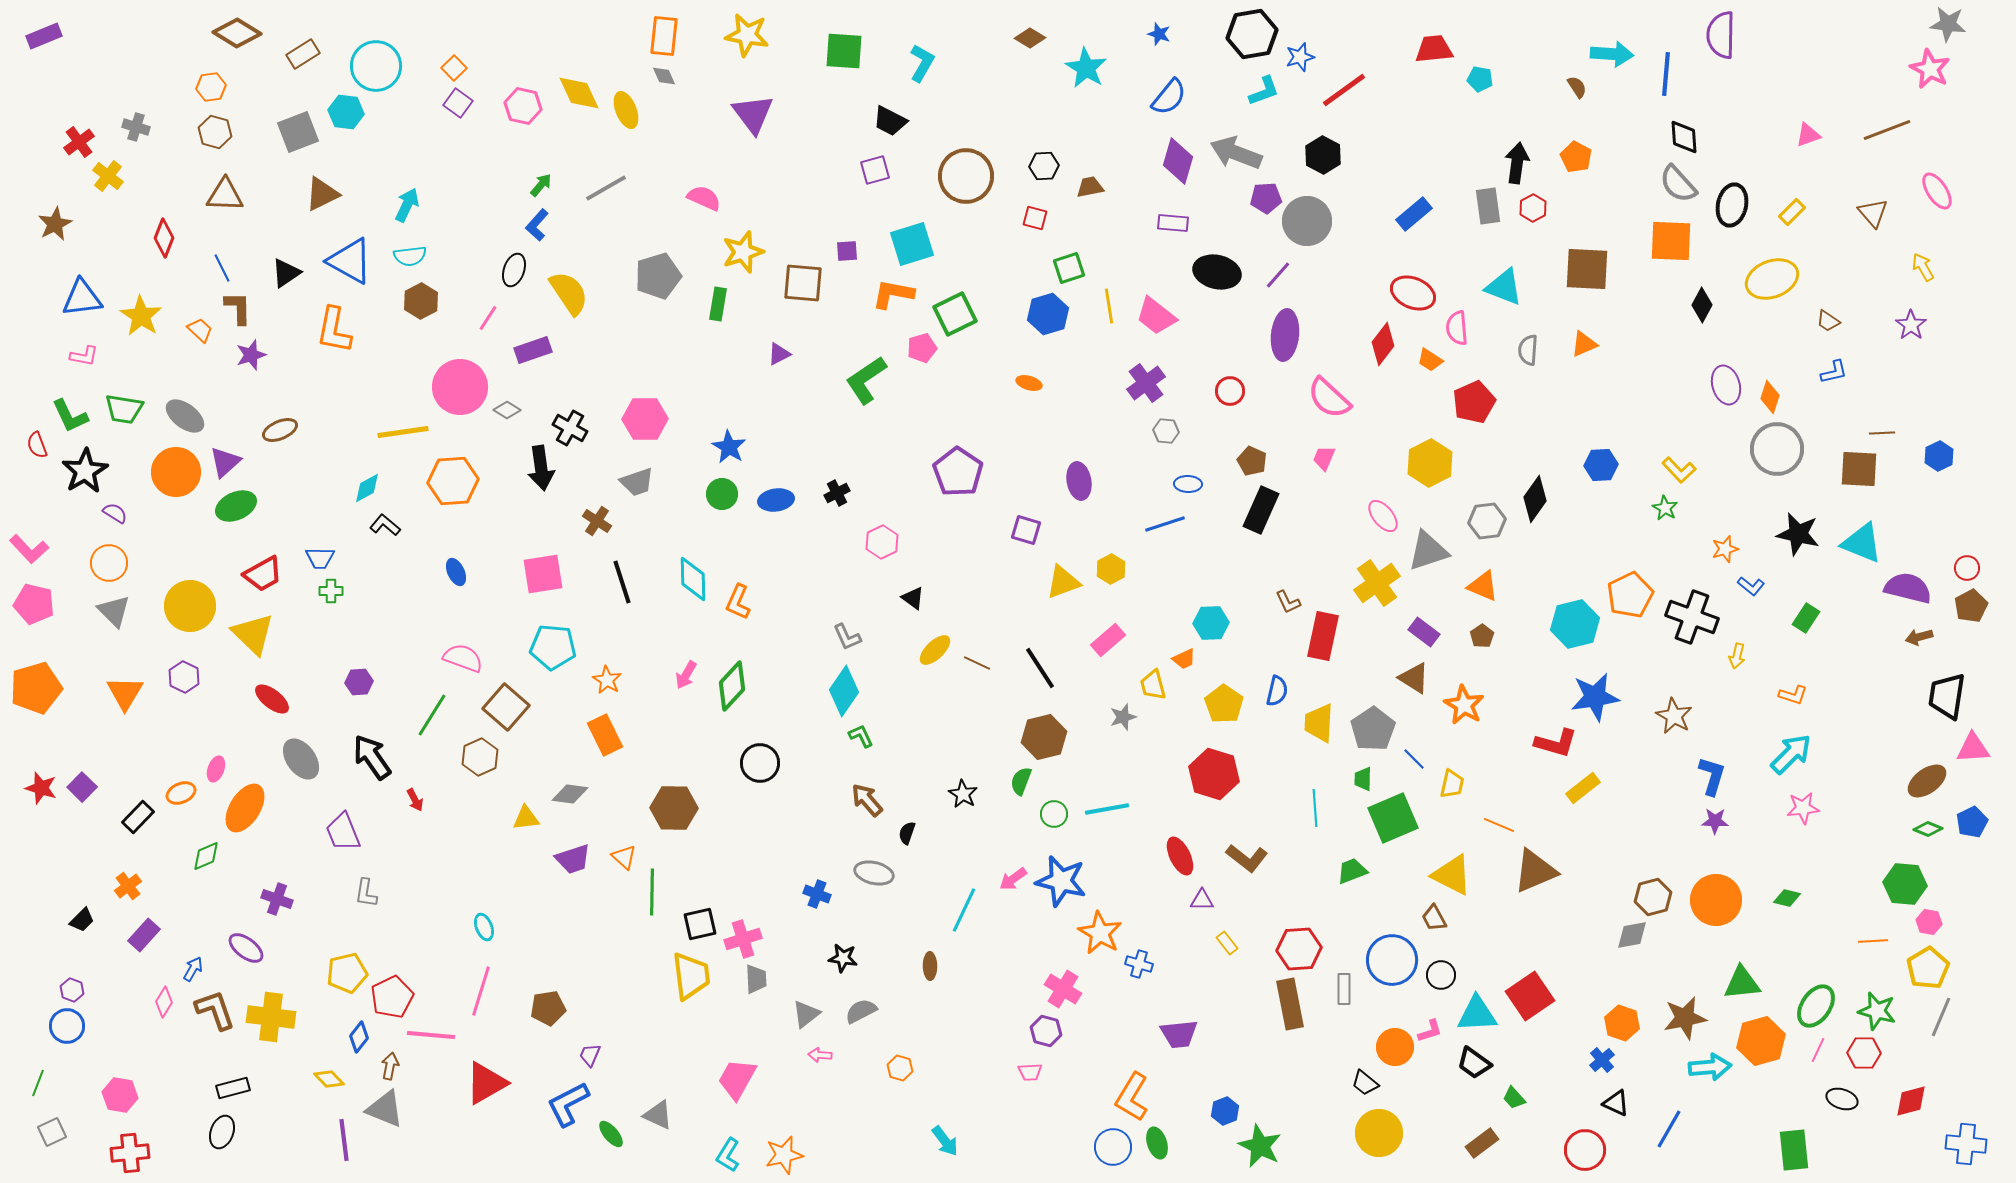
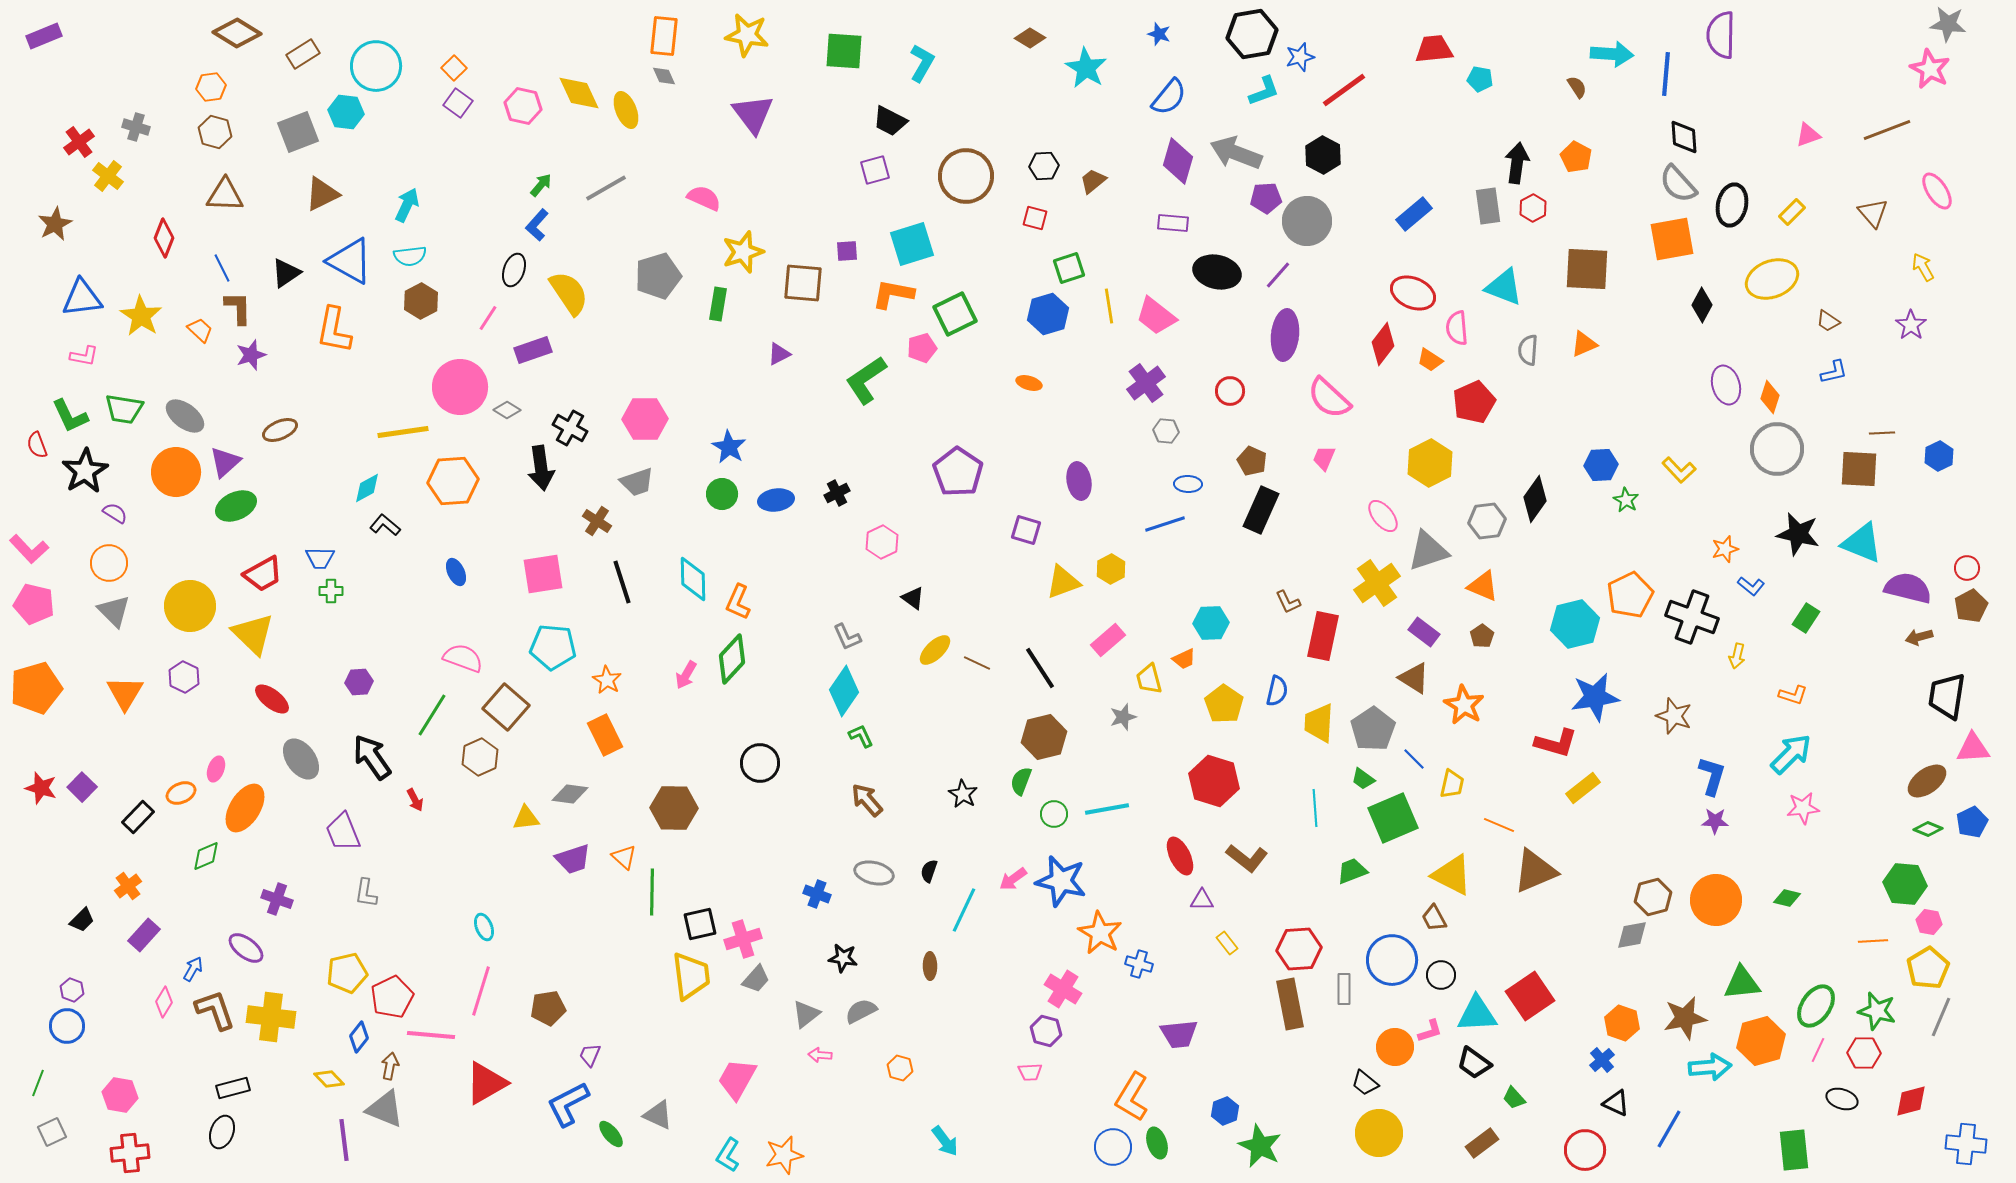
brown trapezoid at (1090, 187): moved 3 px right, 6 px up; rotated 28 degrees counterclockwise
orange square at (1671, 241): moved 1 px right, 2 px up; rotated 12 degrees counterclockwise
green star at (1665, 508): moved 39 px left, 8 px up
yellow trapezoid at (1153, 685): moved 4 px left, 6 px up
green diamond at (732, 686): moved 27 px up
brown star at (1674, 716): rotated 9 degrees counterclockwise
red hexagon at (1214, 774): moved 7 px down
green trapezoid at (1363, 779): rotated 55 degrees counterclockwise
black semicircle at (907, 833): moved 22 px right, 38 px down
gray trapezoid at (756, 979): rotated 44 degrees clockwise
